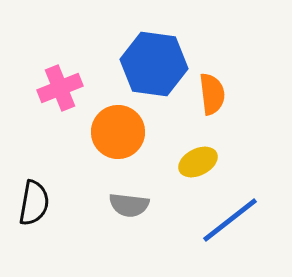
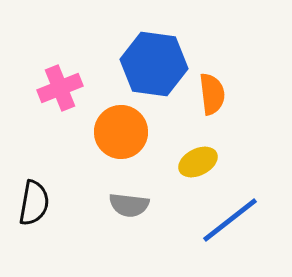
orange circle: moved 3 px right
